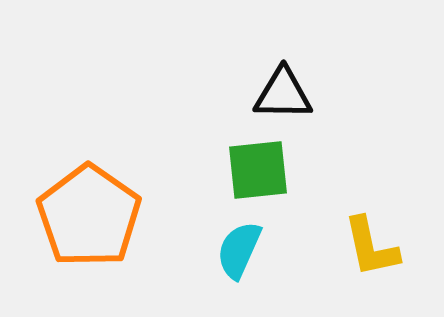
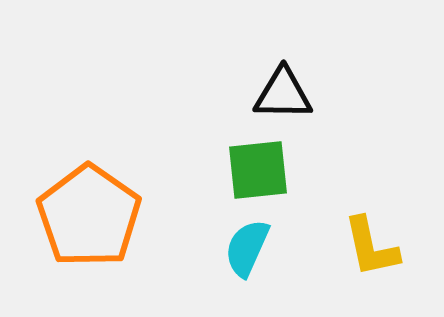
cyan semicircle: moved 8 px right, 2 px up
